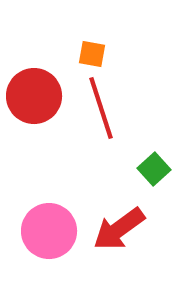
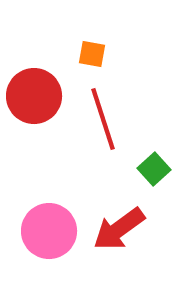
red line: moved 2 px right, 11 px down
